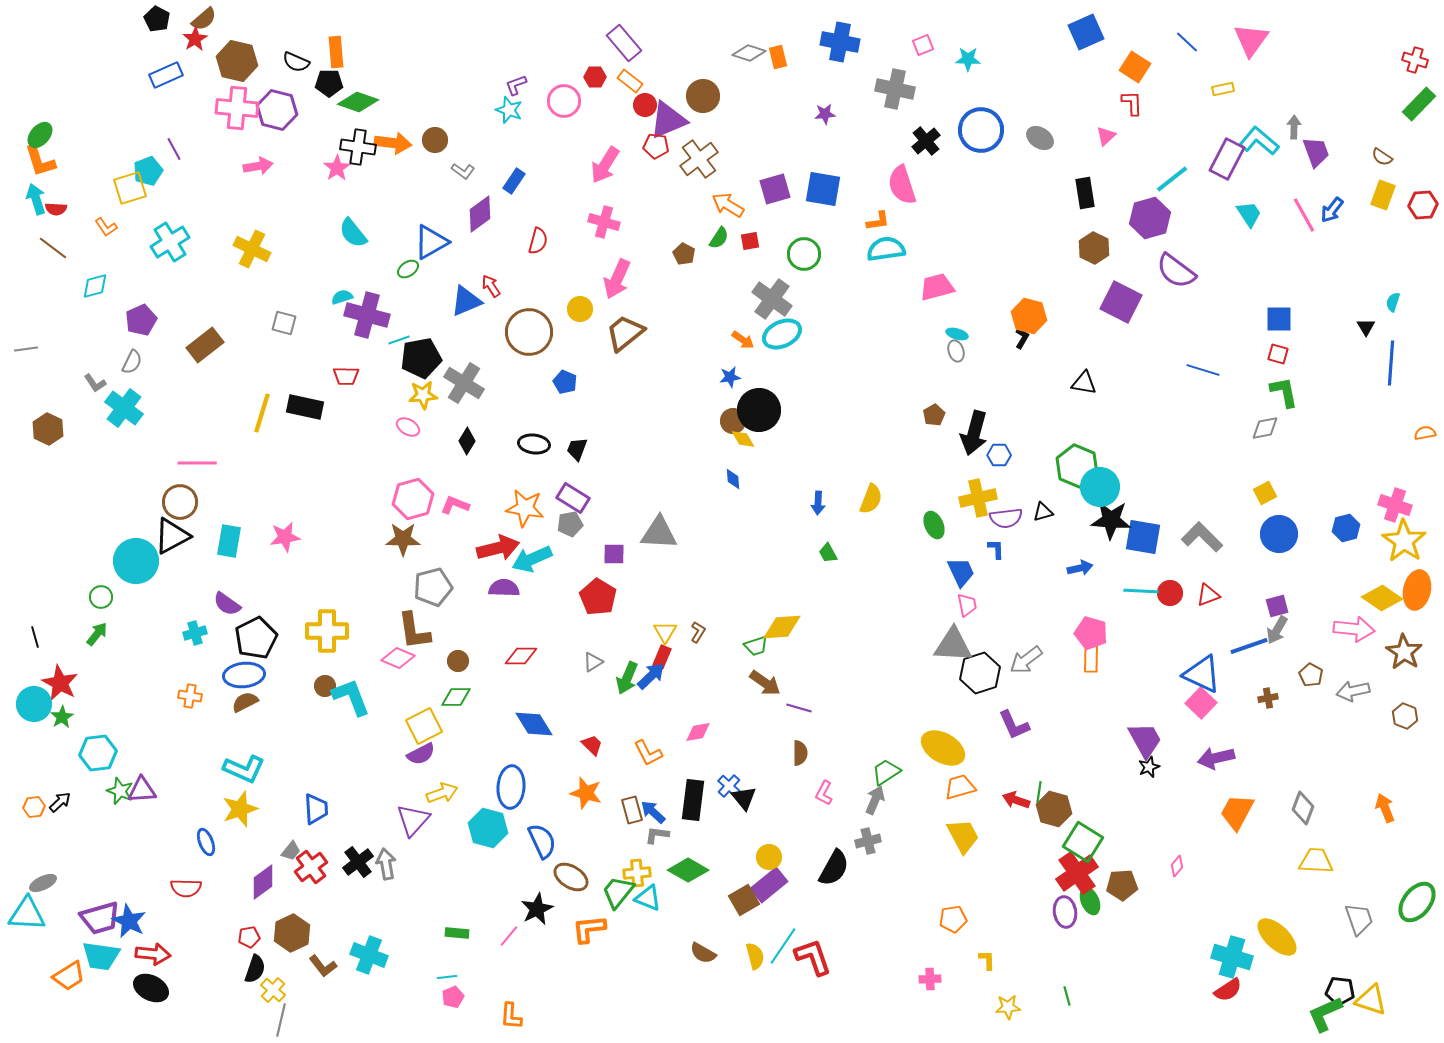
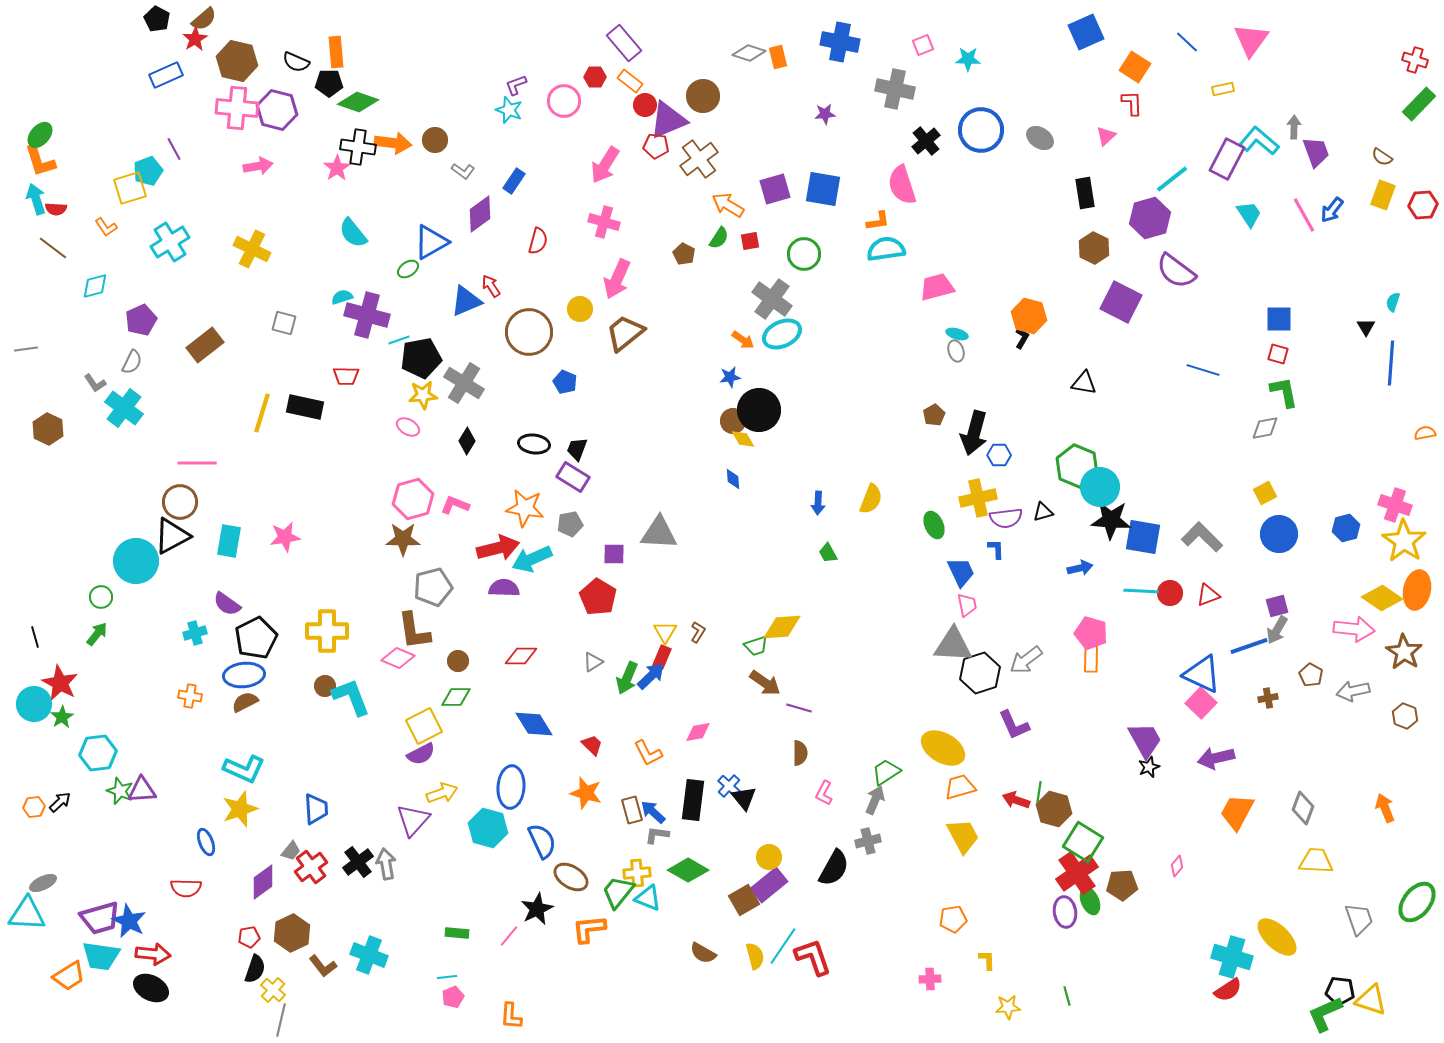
purple rectangle at (573, 498): moved 21 px up
